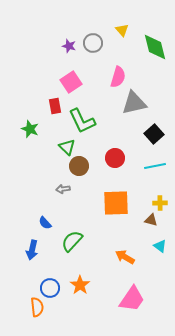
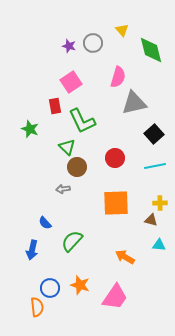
green diamond: moved 4 px left, 3 px down
brown circle: moved 2 px left, 1 px down
cyan triangle: moved 1 px left, 1 px up; rotated 32 degrees counterclockwise
orange star: rotated 18 degrees counterclockwise
pink trapezoid: moved 17 px left, 2 px up
